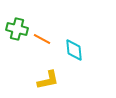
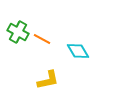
green cross: moved 1 px right, 3 px down; rotated 15 degrees clockwise
cyan diamond: moved 4 px right, 1 px down; rotated 25 degrees counterclockwise
